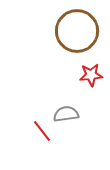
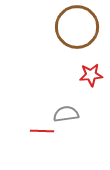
brown circle: moved 4 px up
red line: rotated 50 degrees counterclockwise
